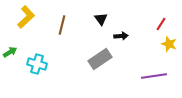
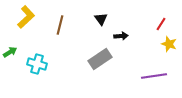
brown line: moved 2 px left
